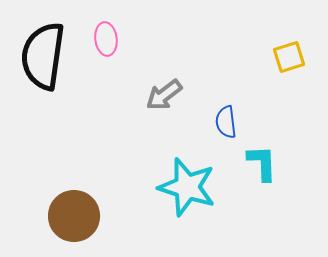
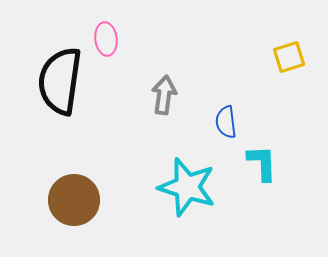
black semicircle: moved 17 px right, 25 px down
gray arrow: rotated 135 degrees clockwise
brown circle: moved 16 px up
